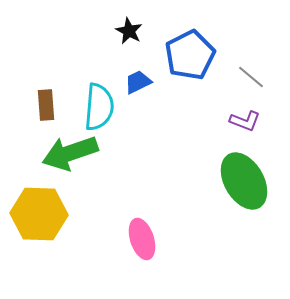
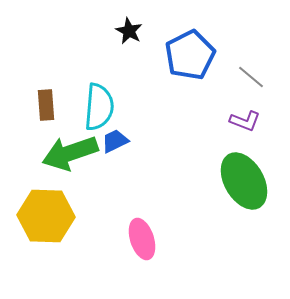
blue trapezoid: moved 23 px left, 59 px down
yellow hexagon: moved 7 px right, 2 px down
